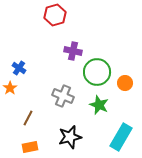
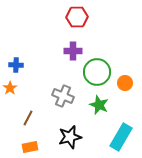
red hexagon: moved 22 px right, 2 px down; rotated 15 degrees clockwise
purple cross: rotated 12 degrees counterclockwise
blue cross: moved 3 px left, 3 px up; rotated 32 degrees counterclockwise
